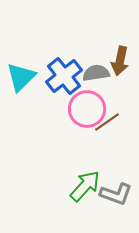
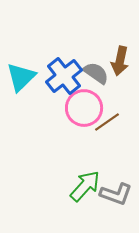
gray semicircle: rotated 44 degrees clockwise
pink circle: moved 3 px left, 1 px up
